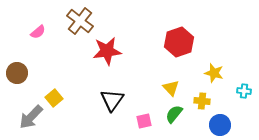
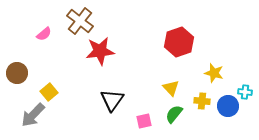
pink semicircle: moved 6 px right, 2 px down
red star: moved 7 px left
cyan cross: moved 1 px right, 1 px down
yellow square: moved 5 px left, 6 px up
gray arrow: moved 2 px right, 2 px up
blue circle: moved 8 px right, 19 px up
